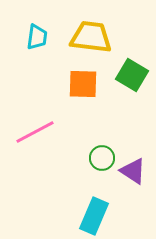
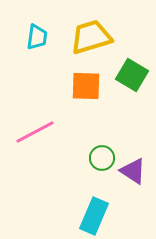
yellow trapezoid: rotated 24 degrees counterclockwise
orange square: moved 3 px right, 2 px down
